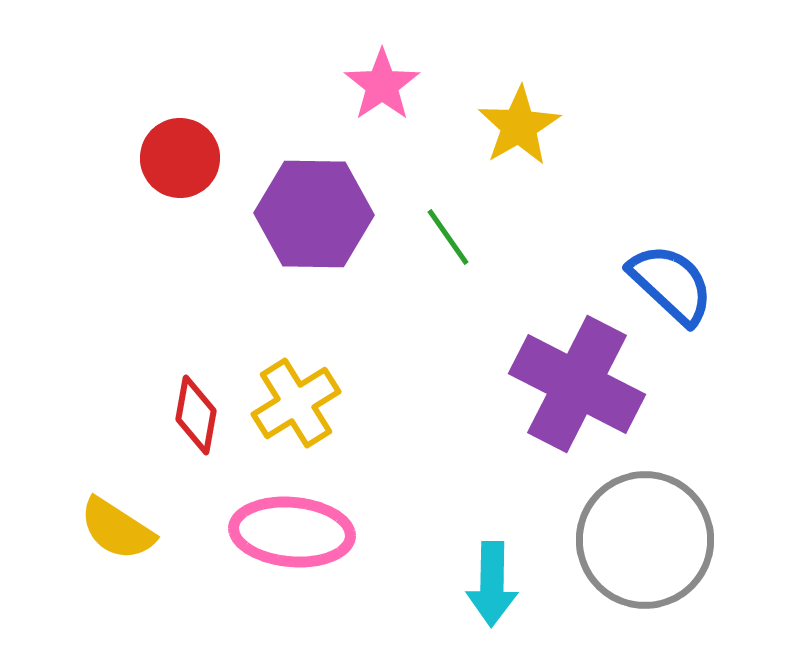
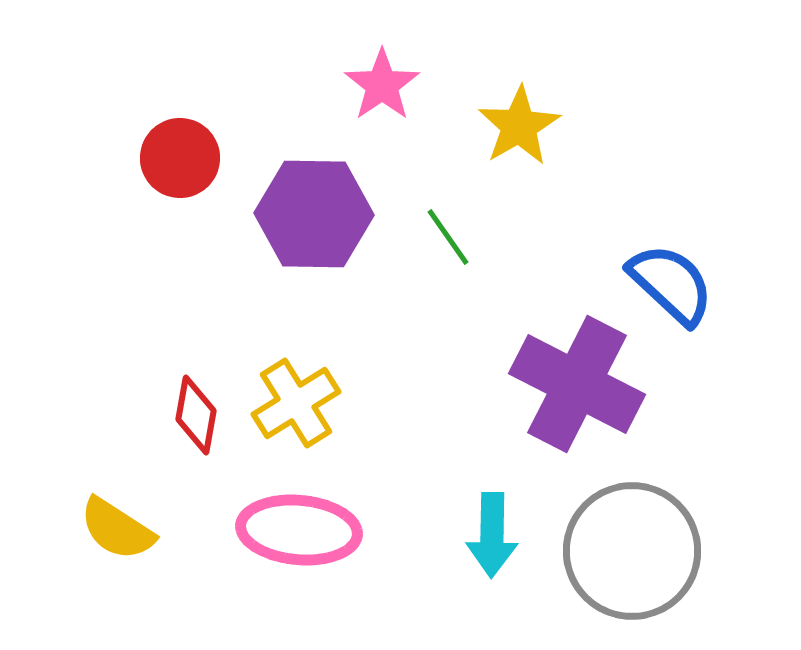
pink ellipse: moved 7 px right, 2 px up
gray circle: moved 13 px left, 11 px down
cyan arrow: moved 49 px up
